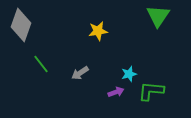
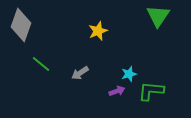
yellow star: rotated 12 degrees counterclockwise
green line: rotated 12 degrees counterclockwise
purple arrow: moved 1 px right, 1 px up
